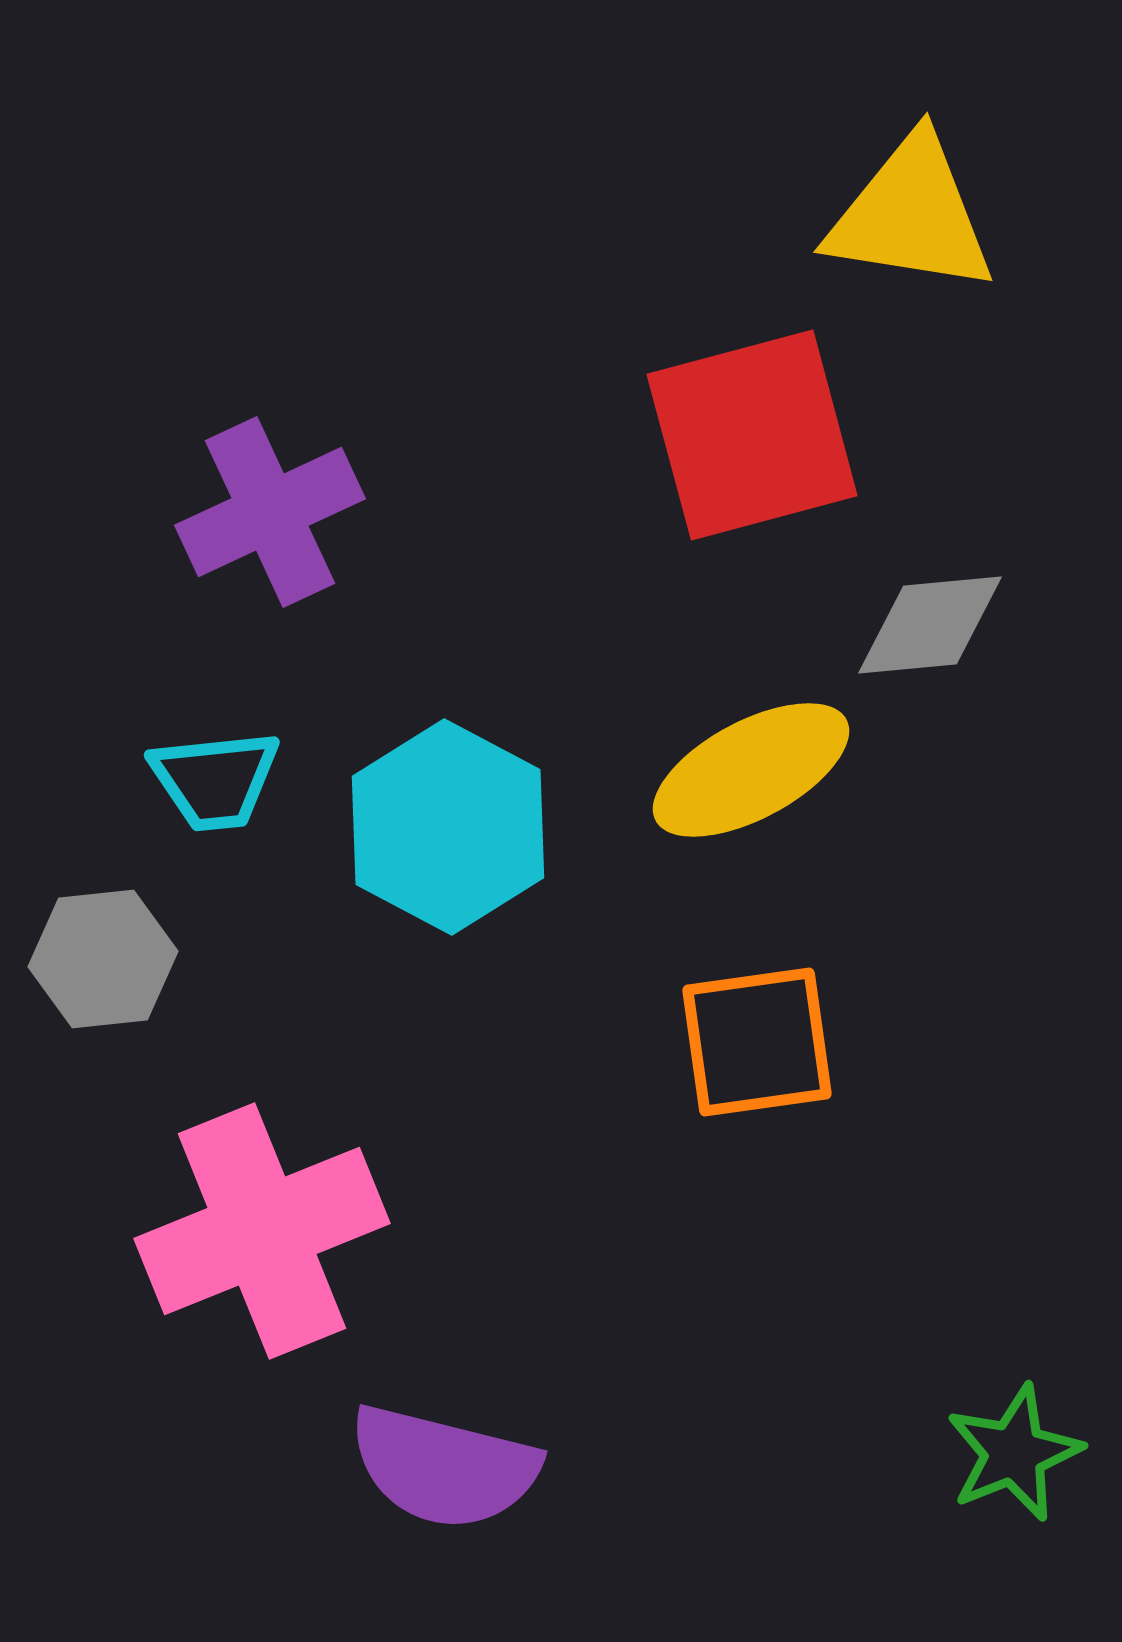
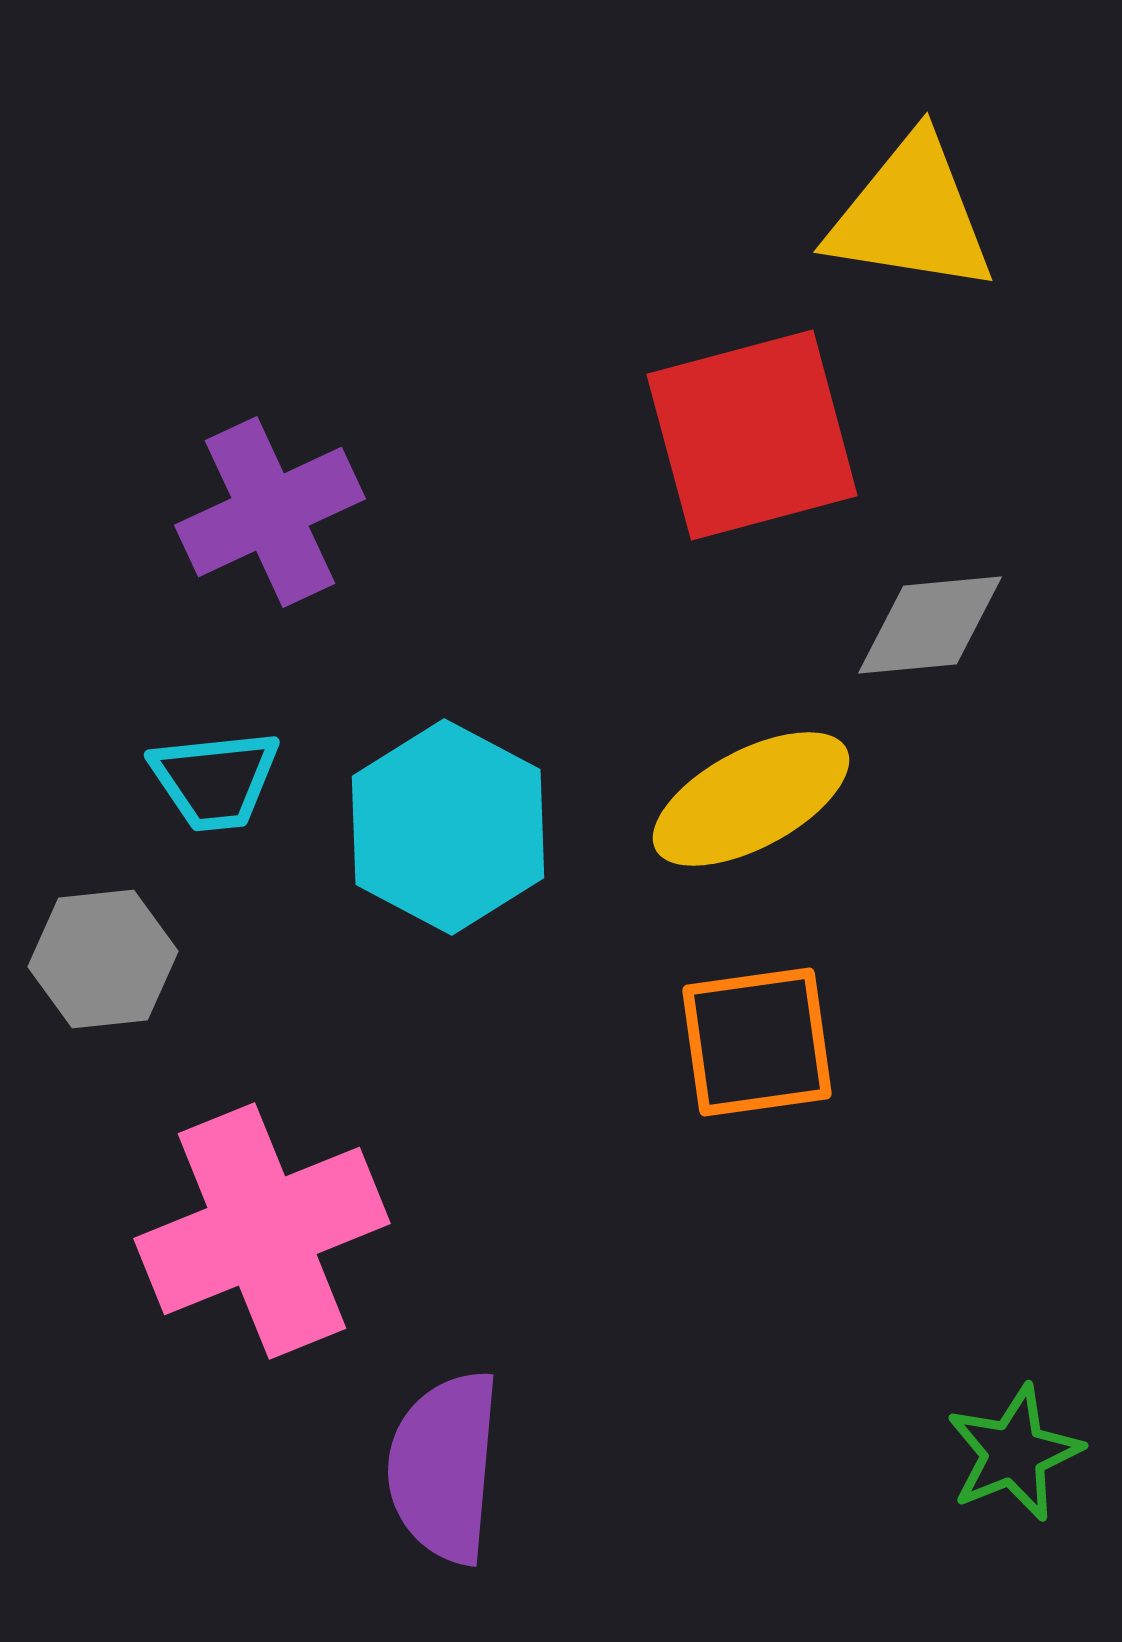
yellow ellipse: moved 29 px down
purple semicircle: rotated 81 degrees clockwise
